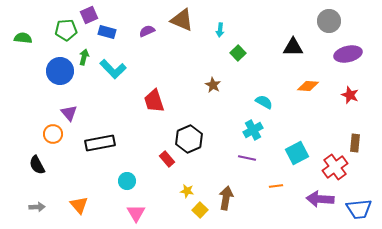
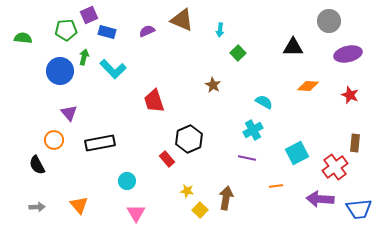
orange circle: moved 1 px right, 6 px down
